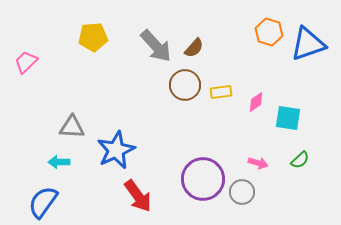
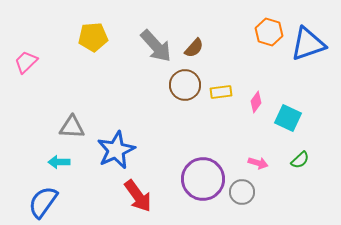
pink diamond: rotated 20 degrees counterclockwise
cyan square: rotated 16 degrees clockwise
